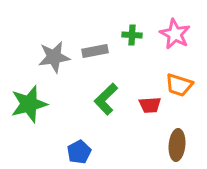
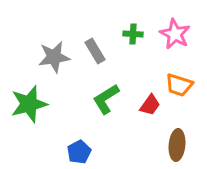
green cross: moved 1 px right, 1 px up
gray rectangle: rotated 70 degrees clockwise
green L-shape: rotated 12 degrees clockwise
red trapezoid: rotated 50 degrees counterclockwise
